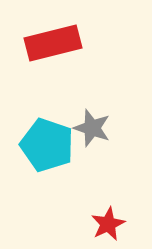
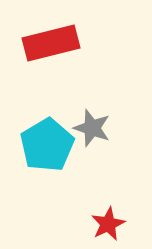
red rectangle: moved 2 px left
cyan pentagon: rotated 22 degrees clockwise
